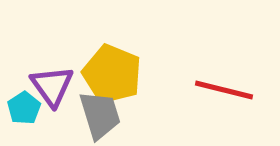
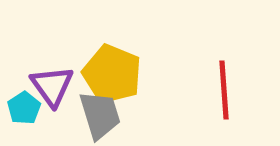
red line: rotated 72 degrees clockwise
